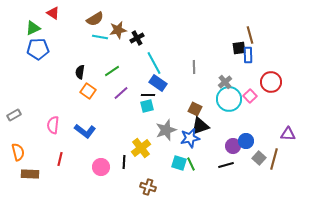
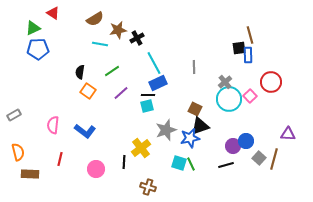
cyan line at (100, 37): moved 7 px down
blue rectangle at (158, 83): rotated 60 degrees counterclockwise
pink circle at (101, 167): moved 5 px left, 2 px down
